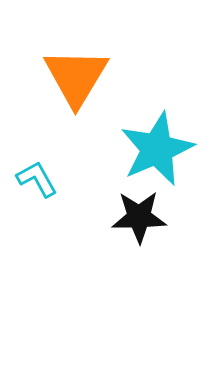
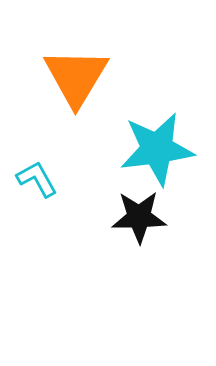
cyan star: rotated 16 degrees clockwise
